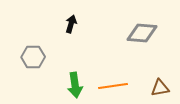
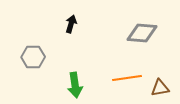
orange line: moved 14 px right, 8 px up
